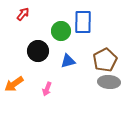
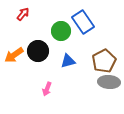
blue rectangle: rotated 35 degrees counterclockwise
brown pentagon: moved 1 px left, 1 px down
orange arrow: moved 29 px up
